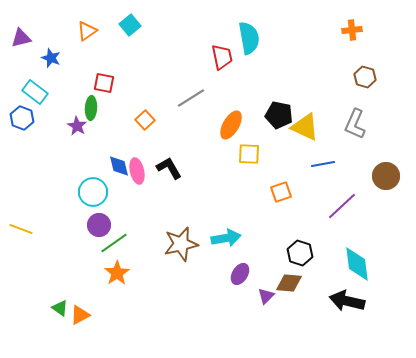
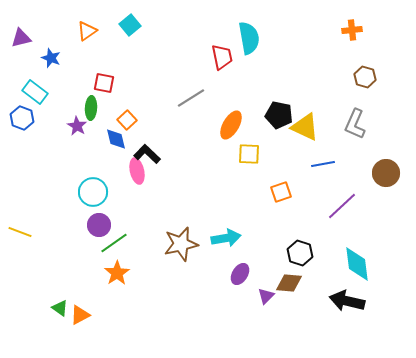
orange square at (145, 120): moved 18 px left
blue diamond at (119, 166): moved 3 px left, 27 px up
black L-shape at (169, 168): moved 22 px left, 14 px up; rotated 16 degrees counterclockwise
brown circle at (386, 176): moved 3 px up
yellow line at (21, 229): moved 1 px left, 3 px down
